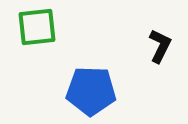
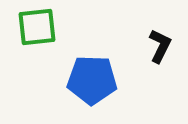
blue pentagon: moved 1 px right, 11 px up
